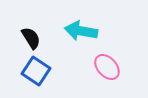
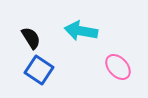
pink ellipse: moved 11 px right
blue square: moved 3 px right, 1 px up
